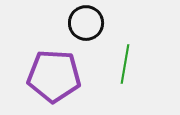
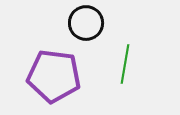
purple pentagon: rotated 4 degrees clockwise
